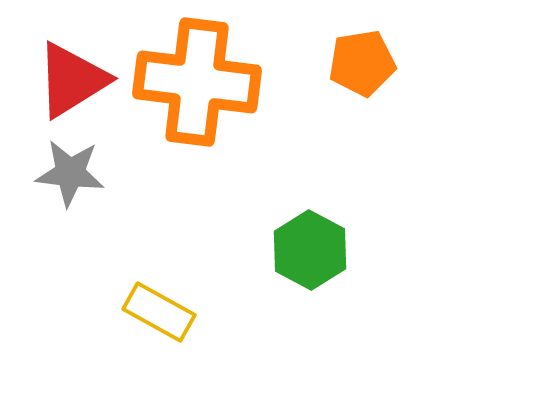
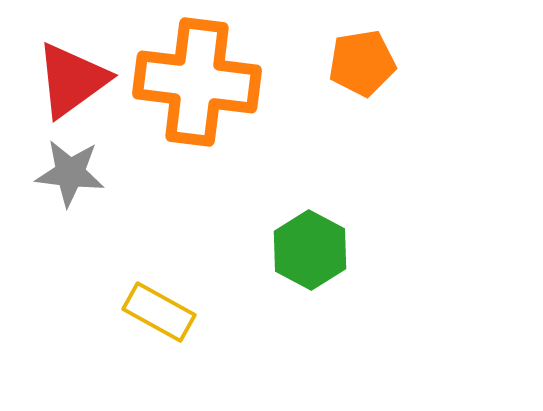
red triangle: rotated 4 degrees counterclockwise
